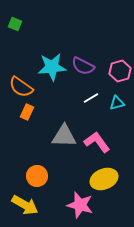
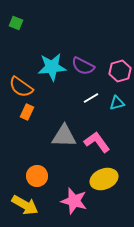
green square: moved 1 px right, 1 px up
pink star: moved 6 px left, 4 px up
